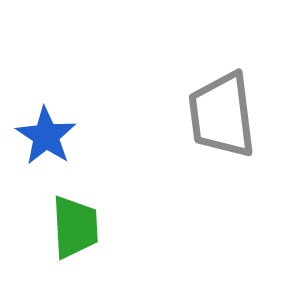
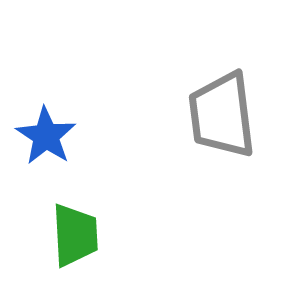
green trapezoid: moved 8 px down
